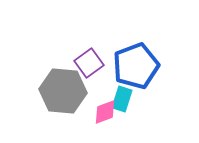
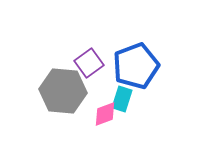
pink diamond: moved 2 px down
